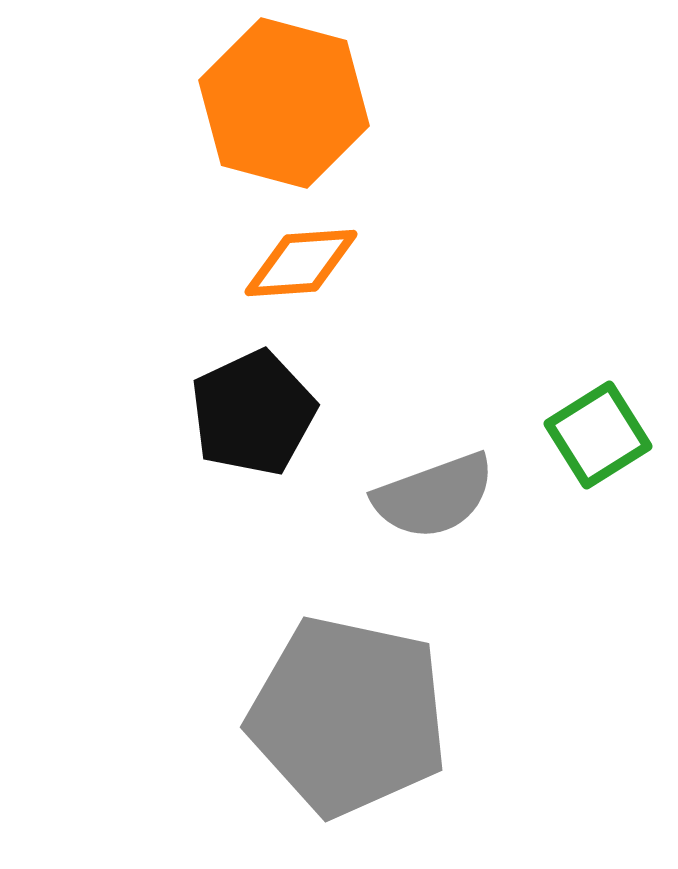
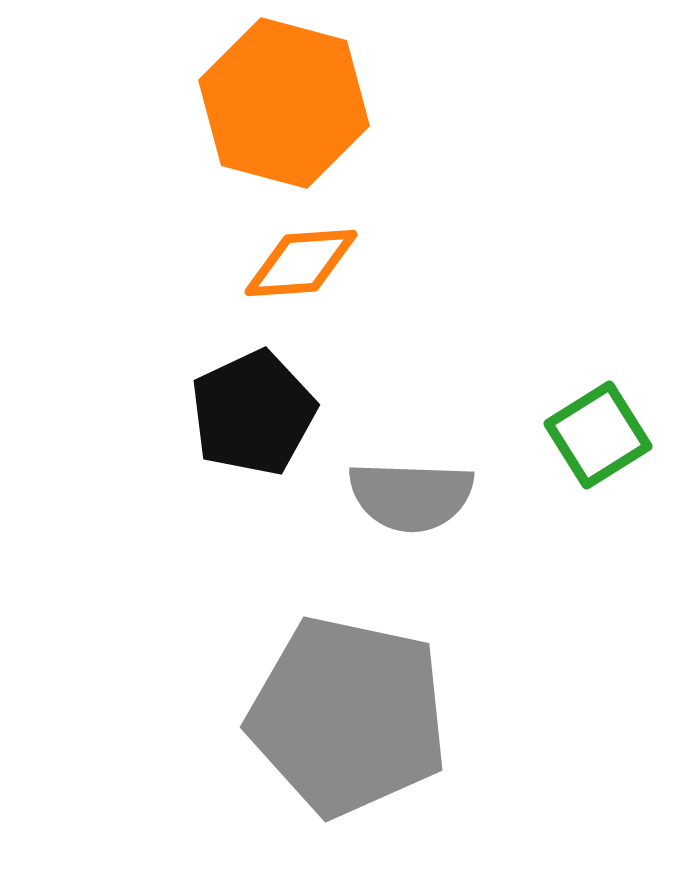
gray semicircle: moved 23 px left; rotated 22 degrees clockwise
